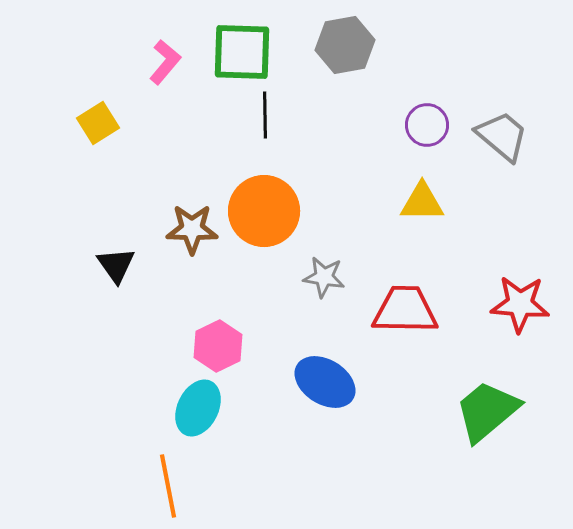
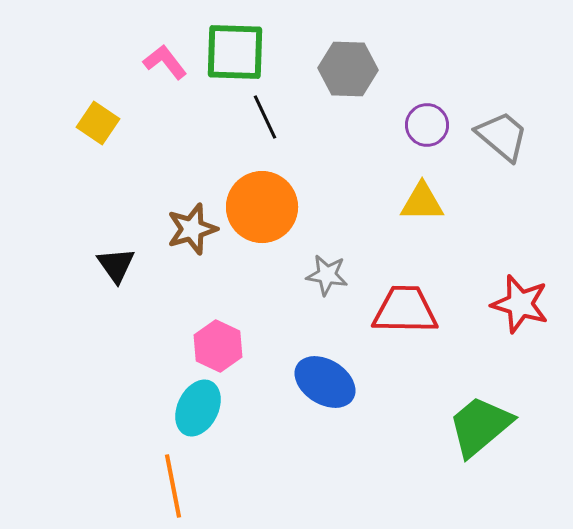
gray hexagon: moved 3 px right, 24 px down; rotated 12 degrees clockwise
green square: moved 7 px left
pink L-shape: rotated 78 degrees counterclockwise
black line: moved 2 px down; rotated 24 degrees counterclockwise
yellow square: rotated 24 degrees counterclockwise
orange circle: moved 2 px left, 4 px up
brown star: rotated 18 degrees counterclockwise
gray star: moved 3 px right, 2 px up
red star: rotated 12 degrees clockwise
pink hexagon: rotated 9 degrees counterclockwise
green trapezoid: moved 7 px left, 15 px down
orange line: moved 5 px right
